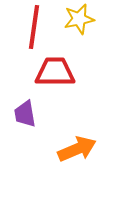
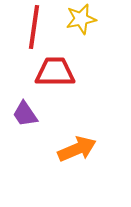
yellow star: moved 2 px right
purple trapezoid: rotated 24 degrees counterclockwise
